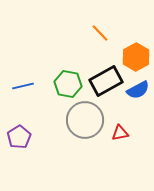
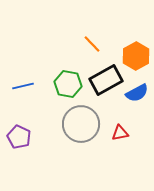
orange line: moved 8 px left, 11 px down
orange hexagon: moved 1 px up
black rectangle: moved 1 px up
blue semicircle: moved 1 px left, 3 px down
gray circle: moved 4 px left, 4 px down
purple pentagon: rotated 15 degrees counterclockwise
